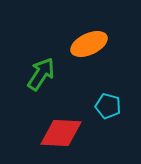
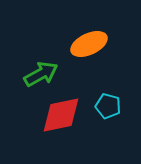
green arrow: rotated 28 degrees clockwise
red diamond: moved 18 px up; rotated 15 degrees counterclockwise
